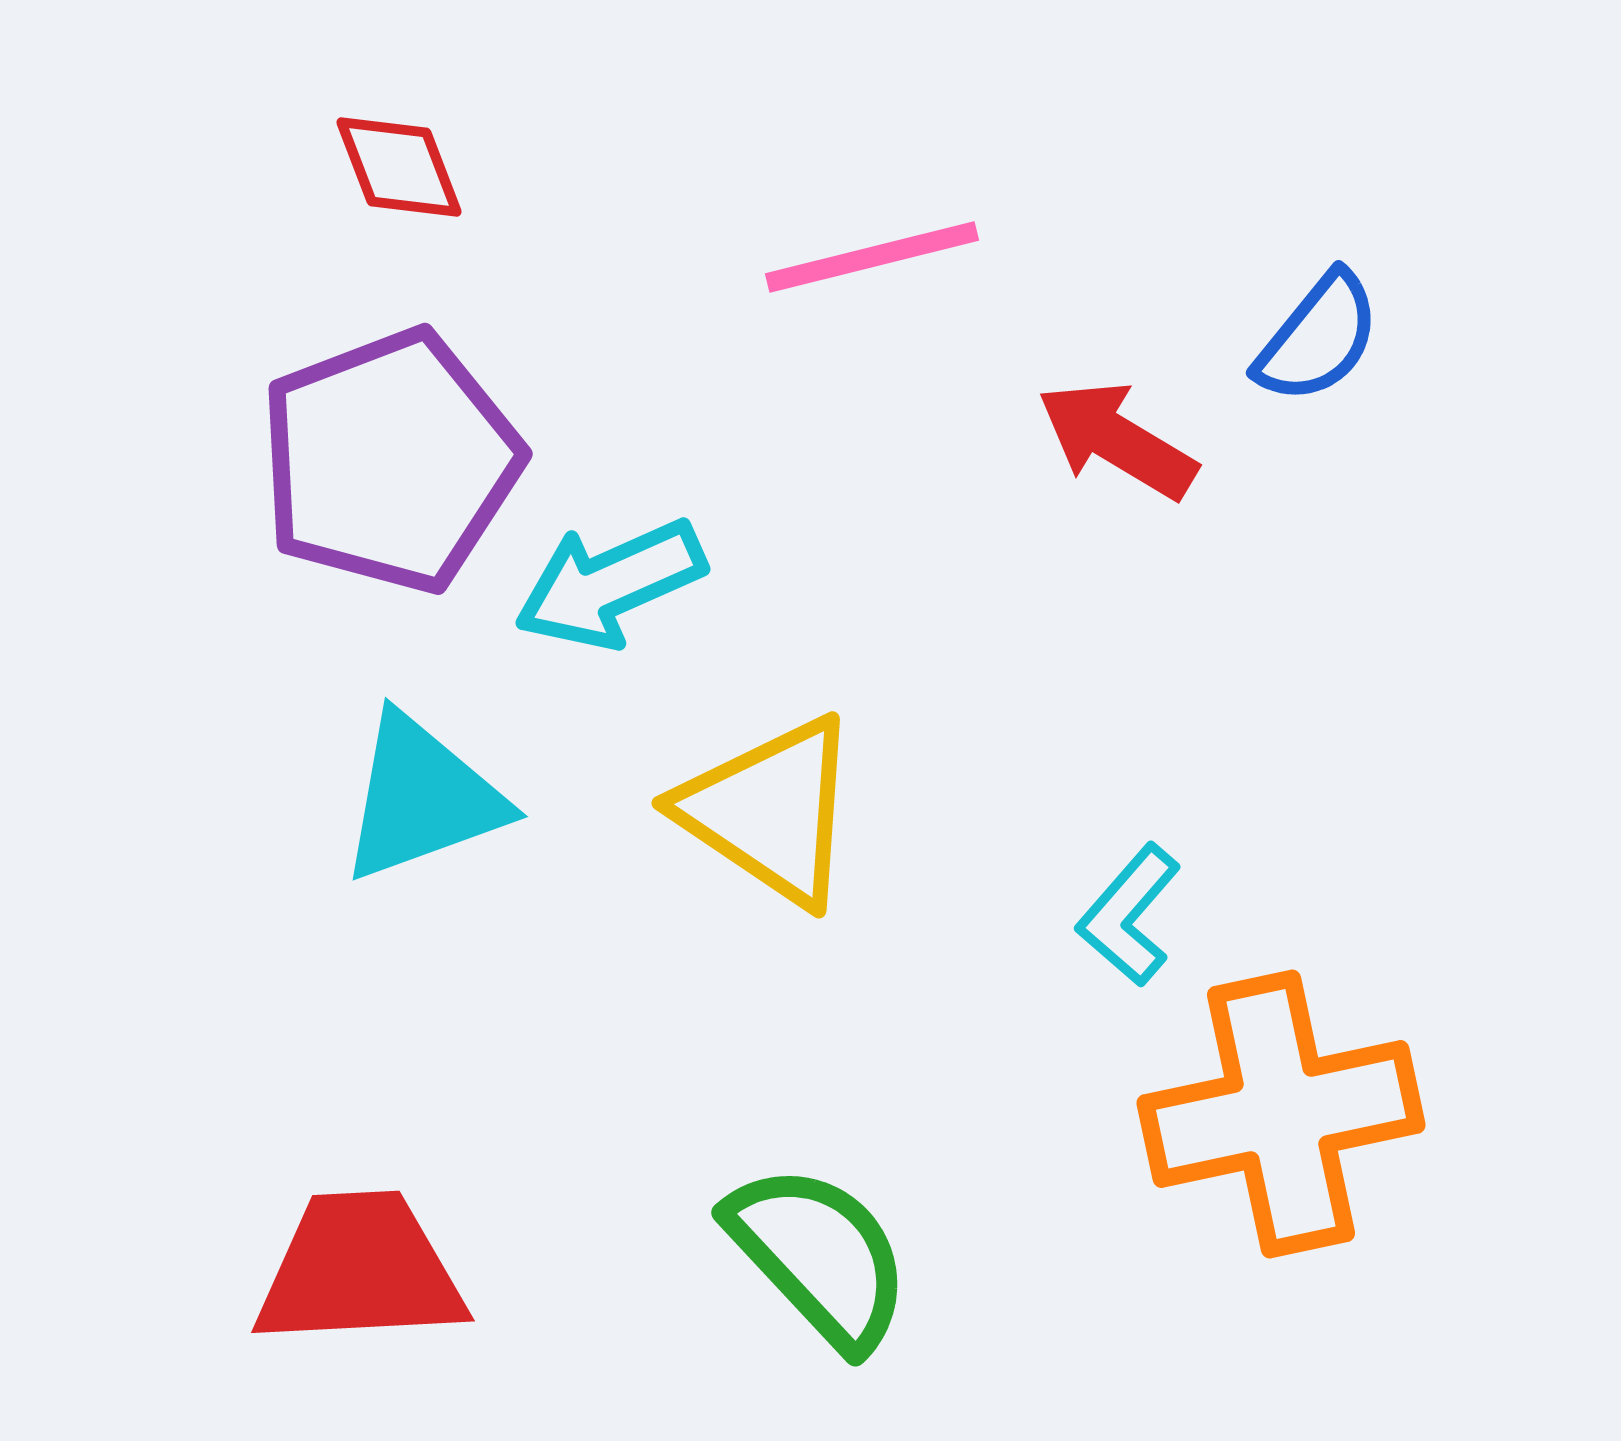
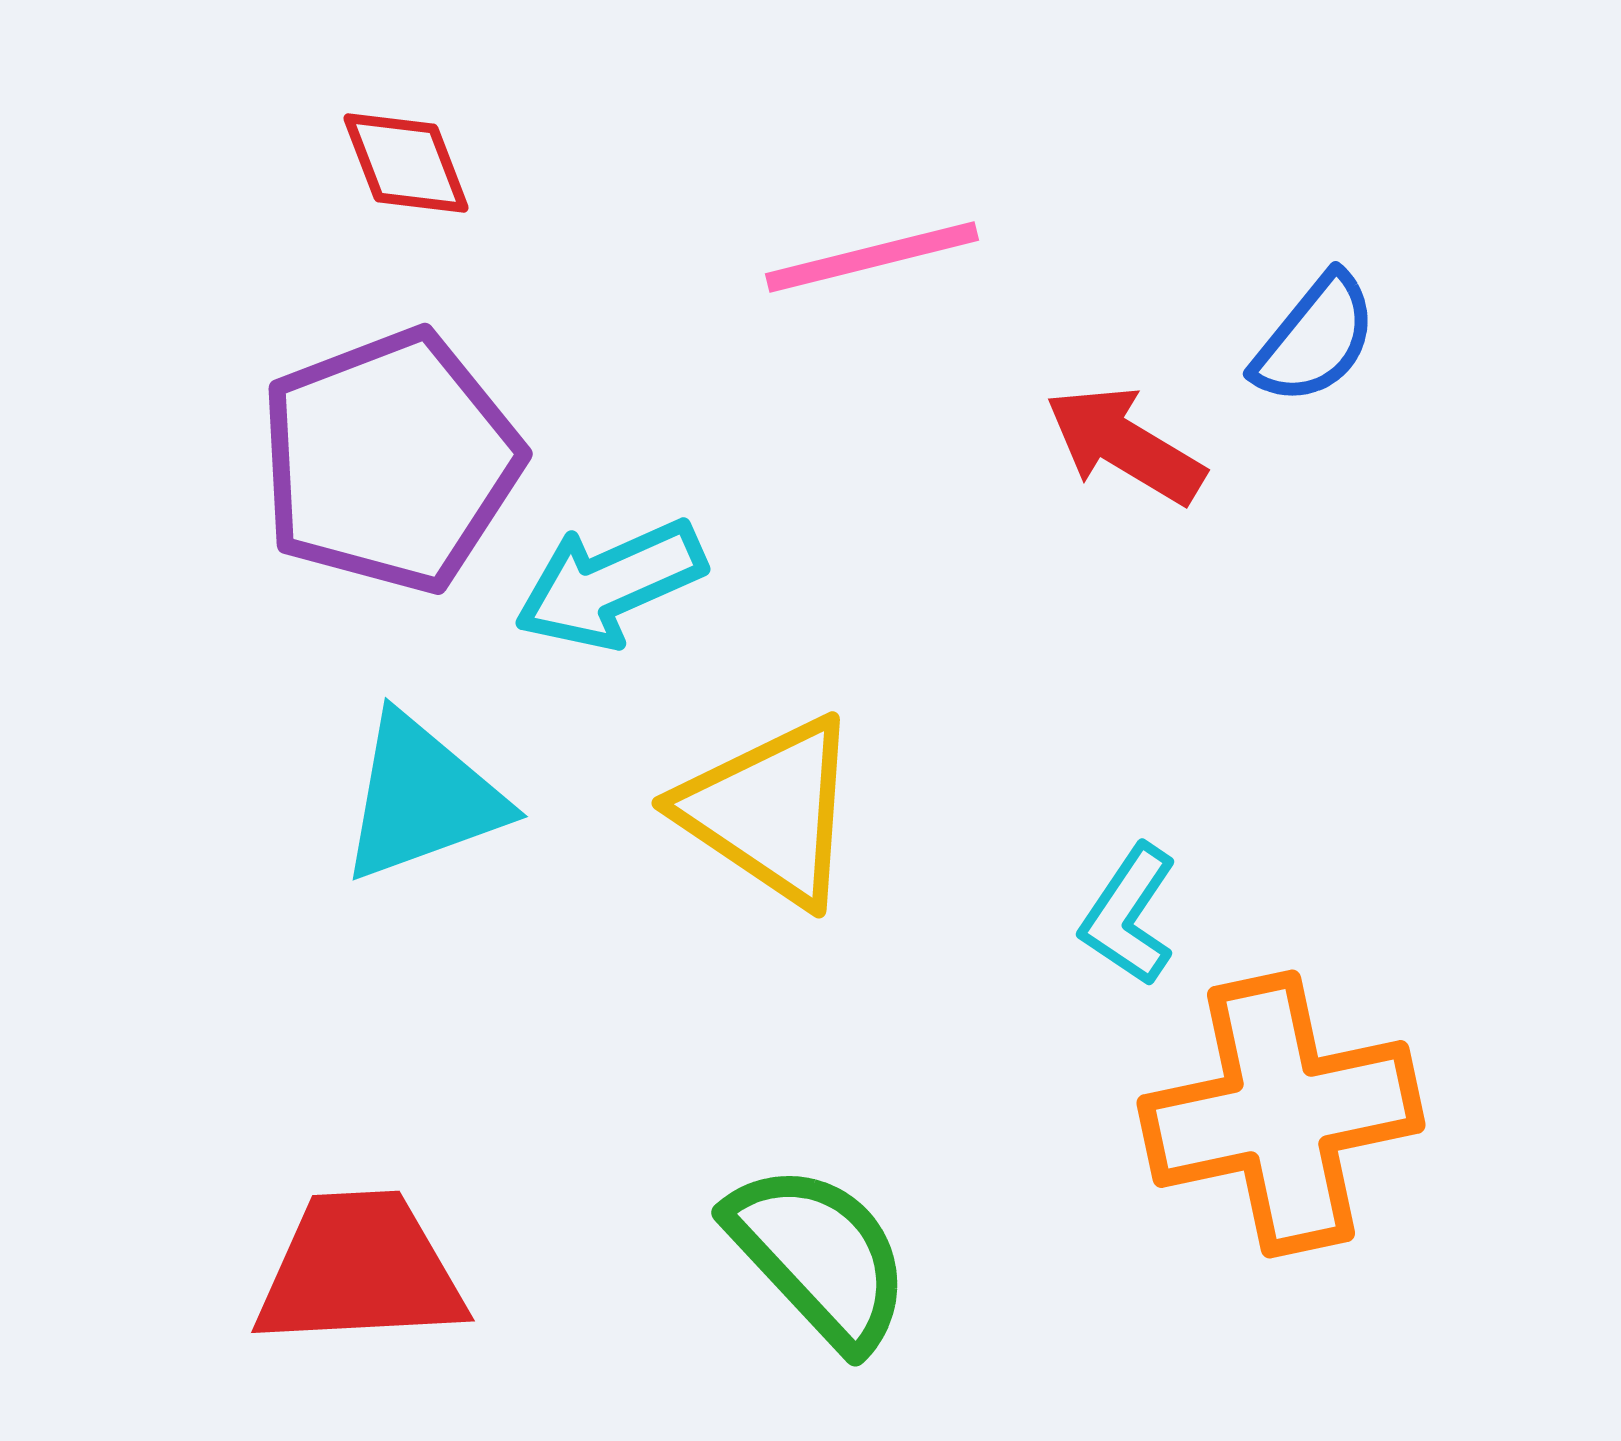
red diamond: moved 7 px right, 4 px up
blue semicircle: moved 3 px left, 1 px down
red arrow: moved 8 px right, 5 px down
cyan L-shape: rotated 7 degrees counterclockwise
